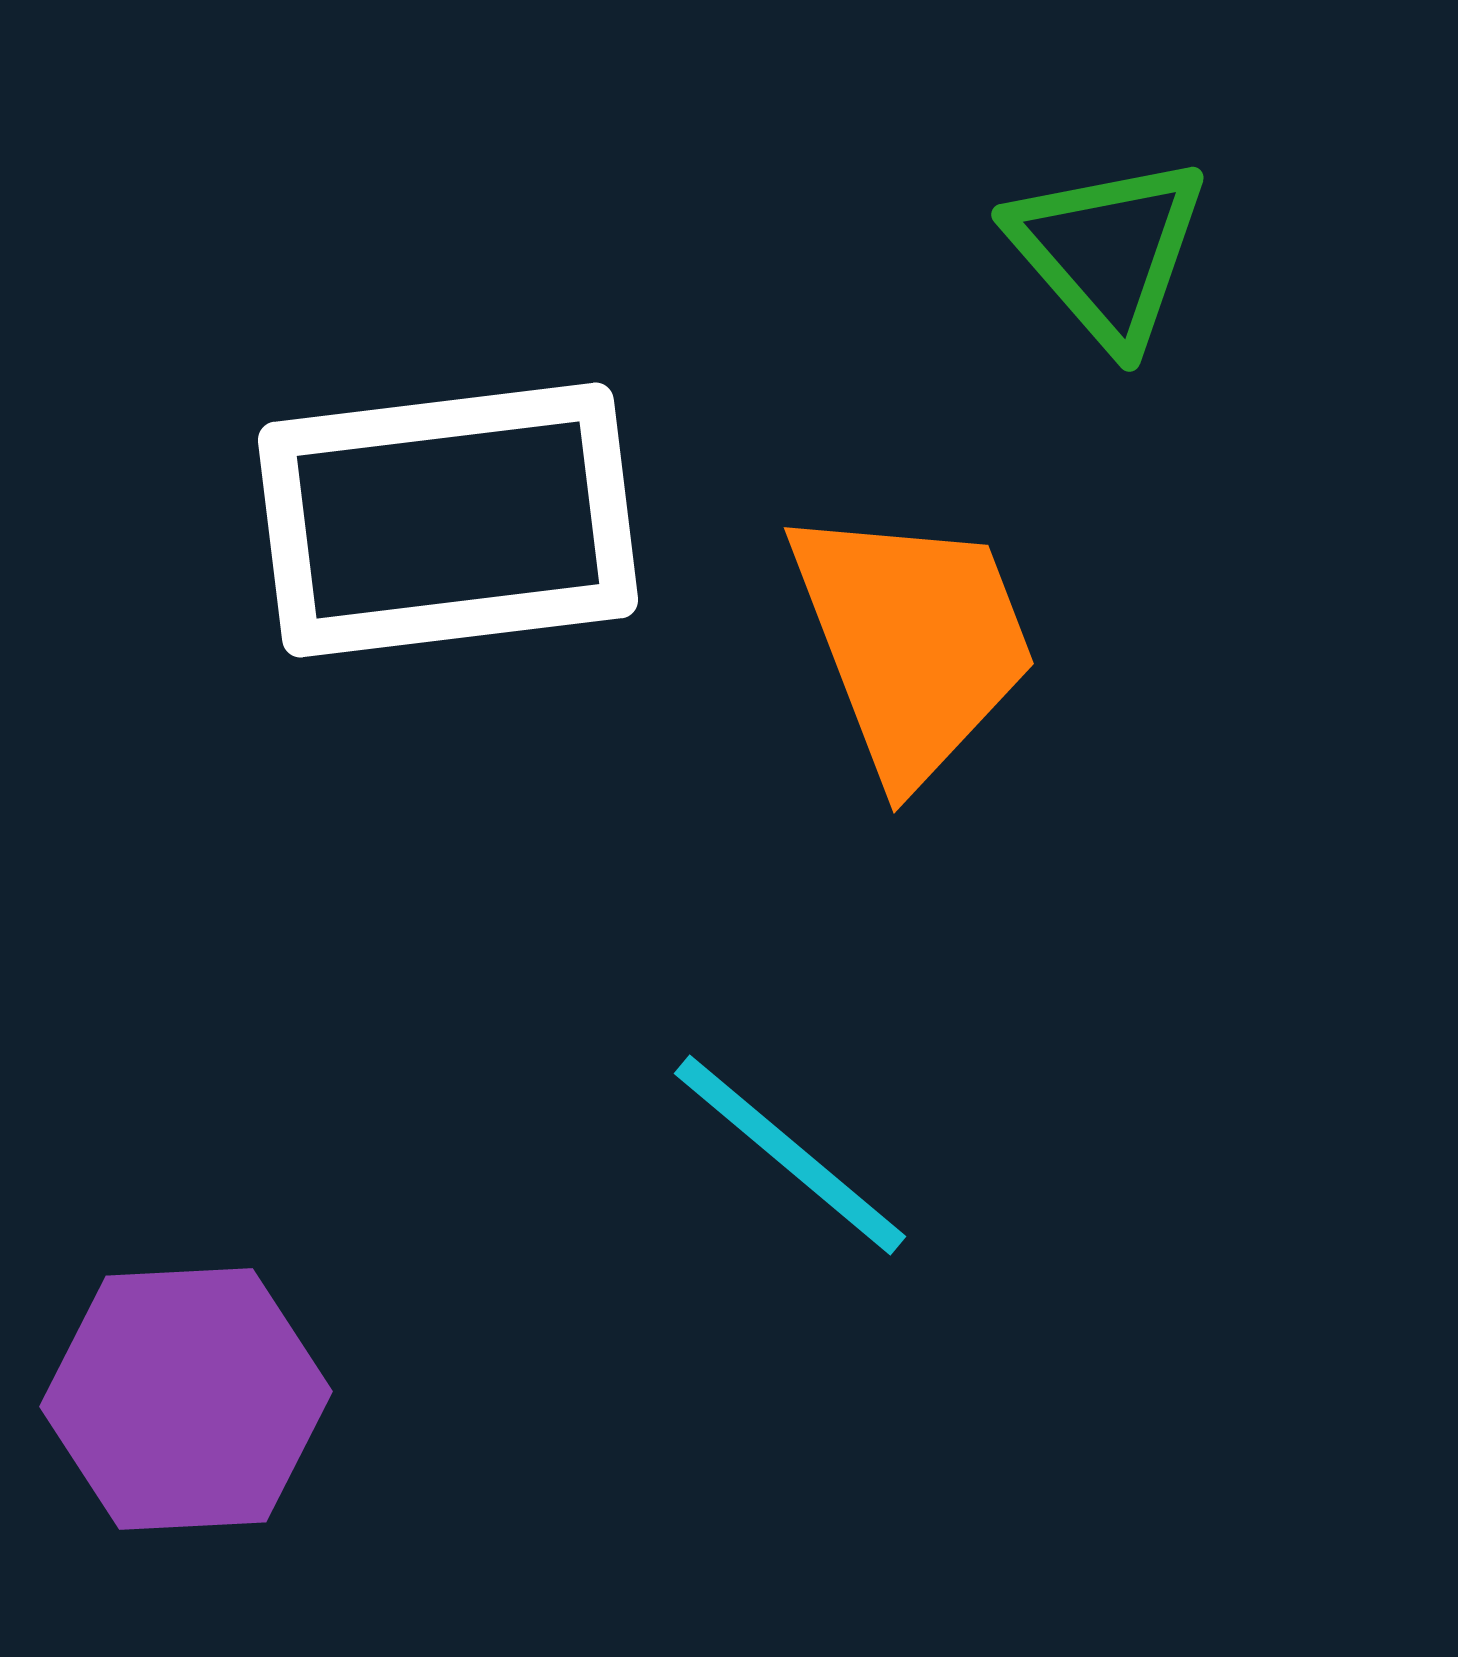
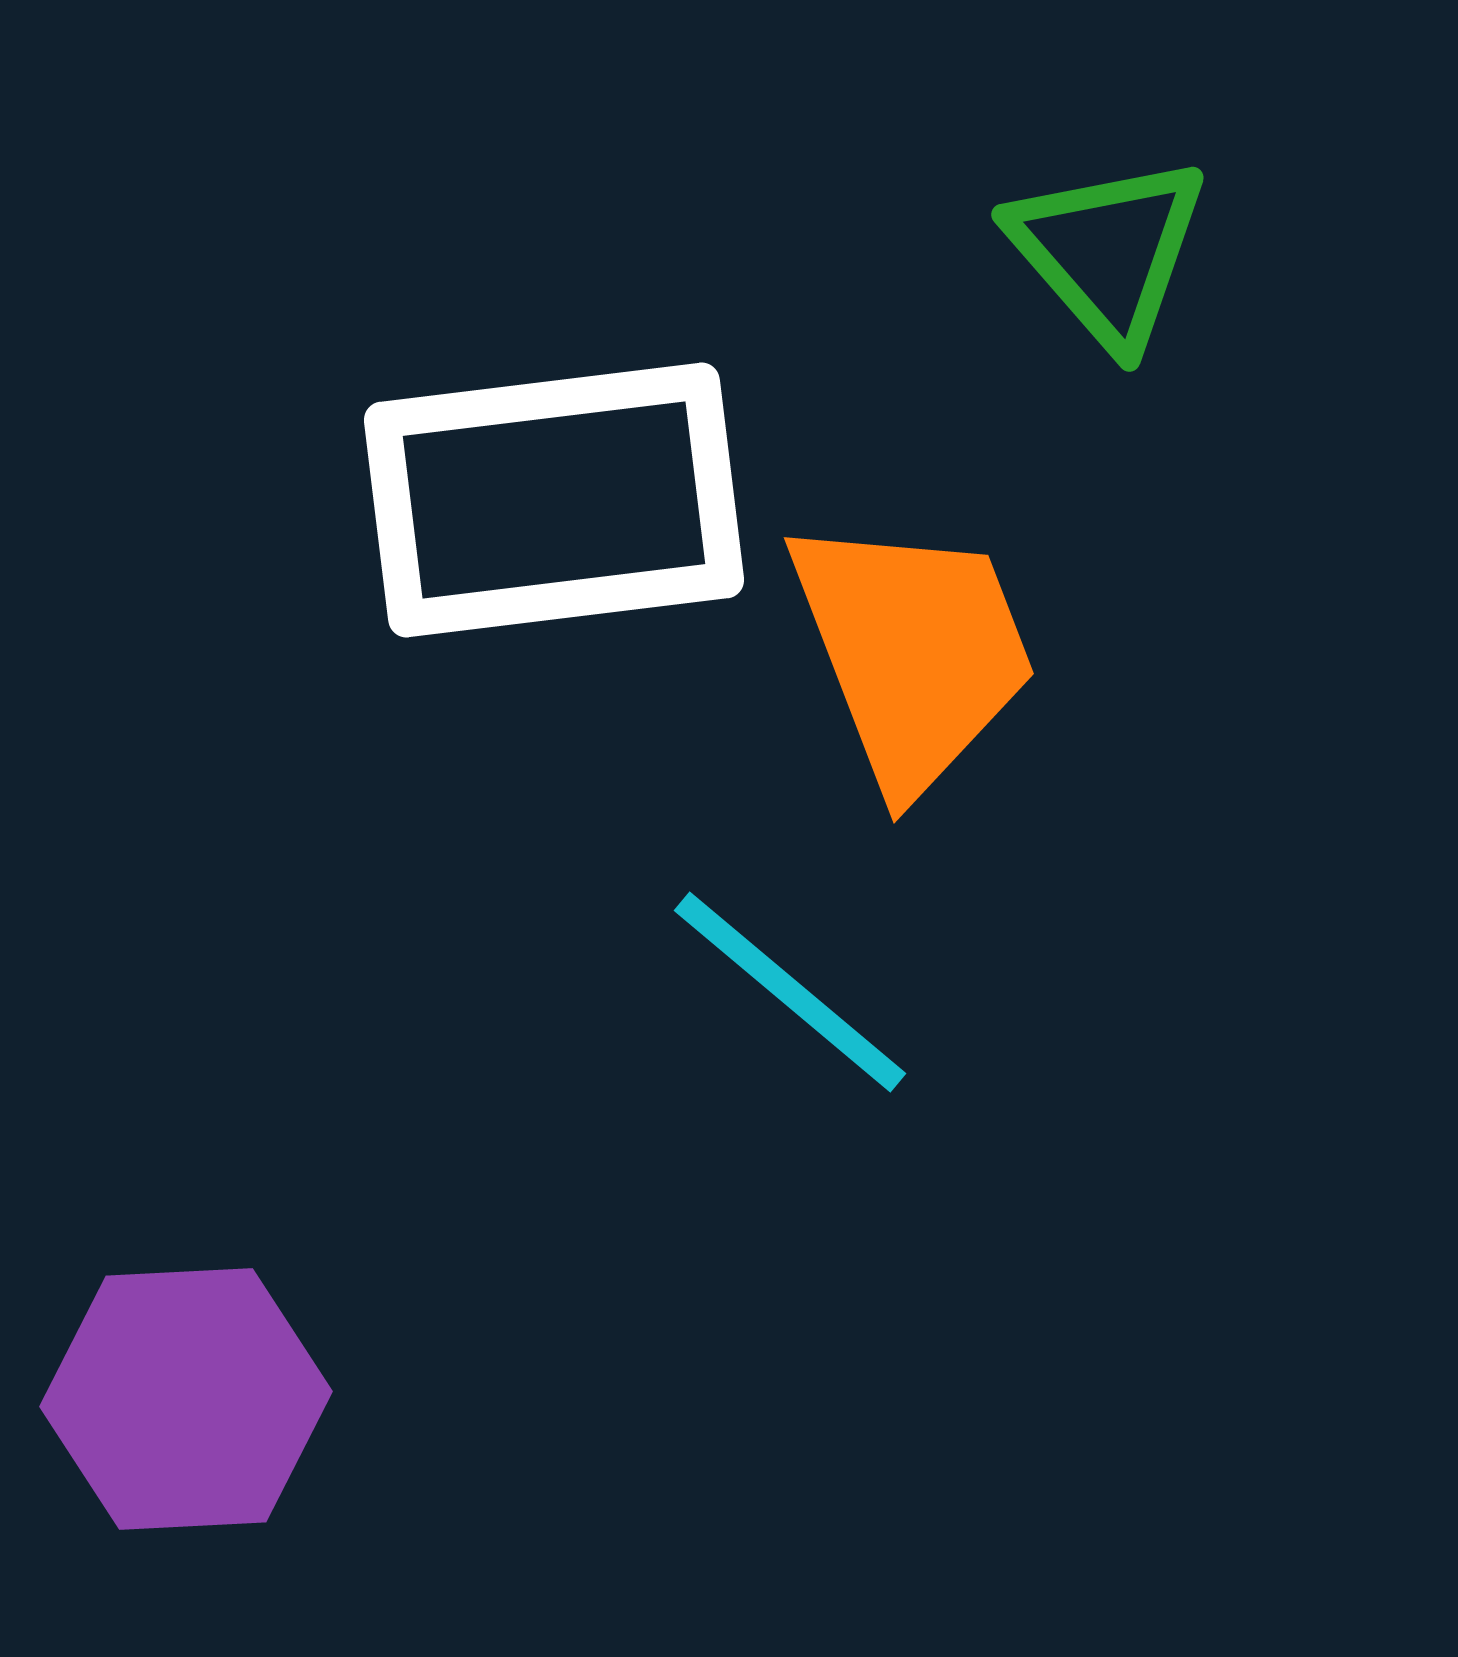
white rectangle: moved 106 px right, 20 px up
orange trapezoid: moved 10 px down
cyan line: moved 163 px up
